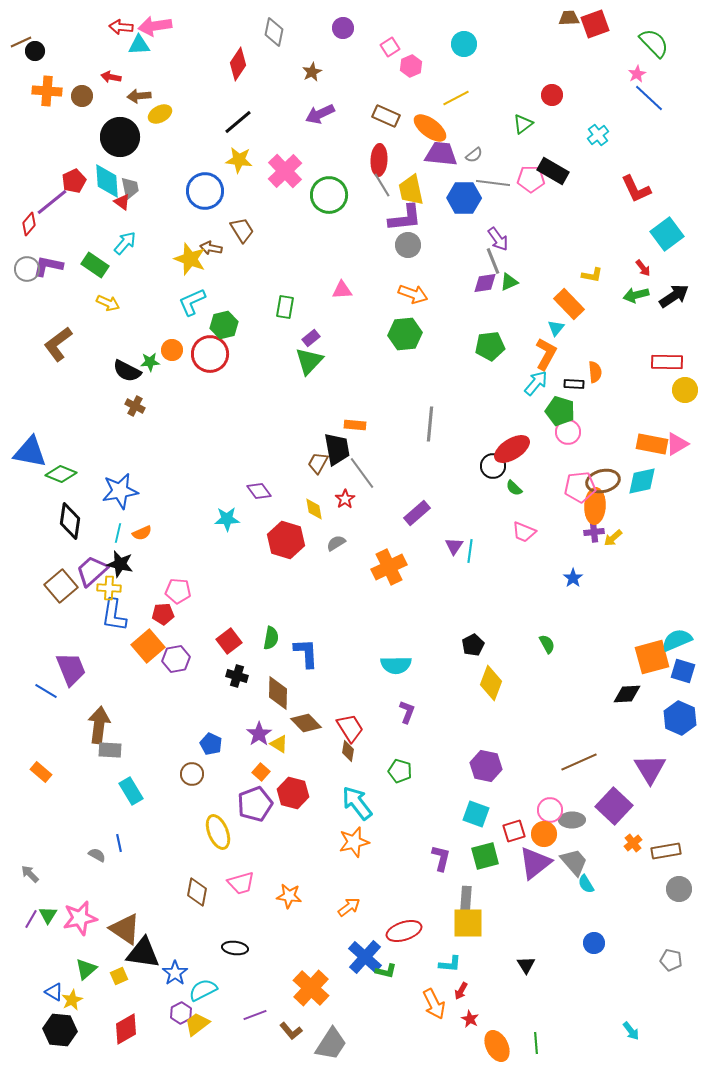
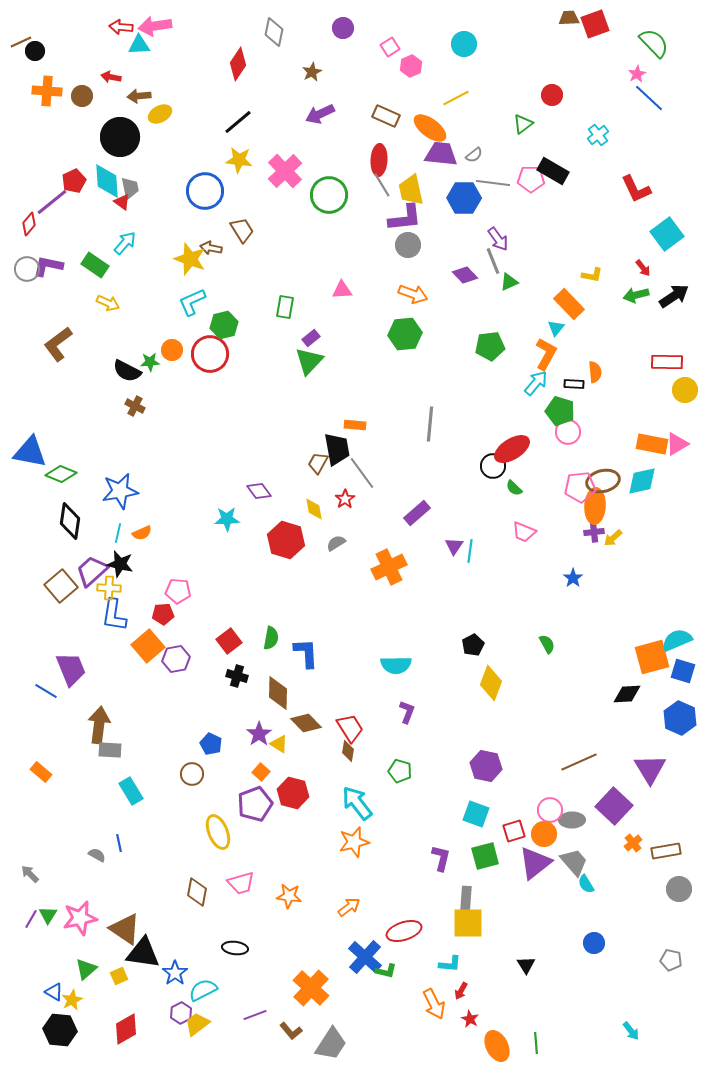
purple diamond at (485, 283): moved 20 px left, 8 px up; rotated 55 degrees clockwise
